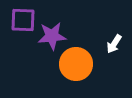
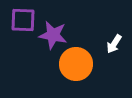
purple star: moved 1 px right, 1 px up; rotated 16 degrees clockwise
